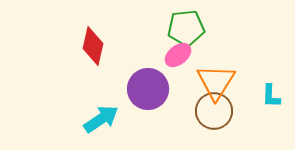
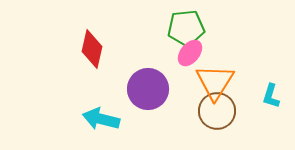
red diamond: moved 1 px left, 3 px down
pink ellipse: moved 12 px right, 2 px up; rotated 12 degrees counterclockwise
orange triangle: moved 1 px left
cyan L-shape: rotated 15 degrees clockwise
brown circle: moved 3 px right
cyan arrow: rotated 132 degrees counterclockwise
